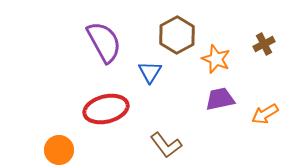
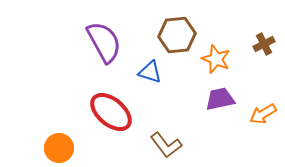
brown hexagon: rotated 24 degrees clockwise
blue triangle: rotated 45 degrees counterclockwise
red ellipse: moved 5 px right, 3 px down; rotated 54 degrees clockwise
orange arrow: moved 2 px left
orange circle: moved 2 px up
